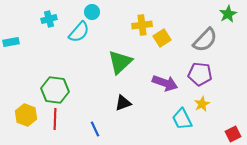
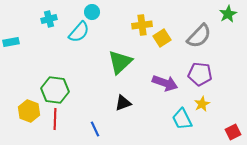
gray semicircle: moved 6 px left, 4 px up
yellow hexagon: moved 3 px right, 4 px up
red square: moved 2 px up
